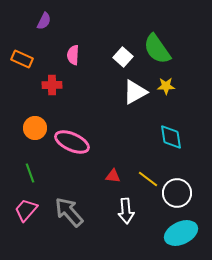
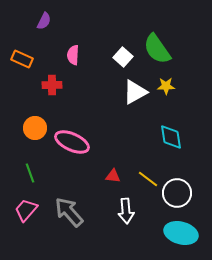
cyan ellipse: rotated 40 degrees clockwise
